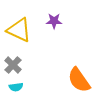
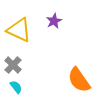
purple star: rotated 28 degrees counterclockwise
cyan semicircle: rotated 120 degrees counterclockwise
